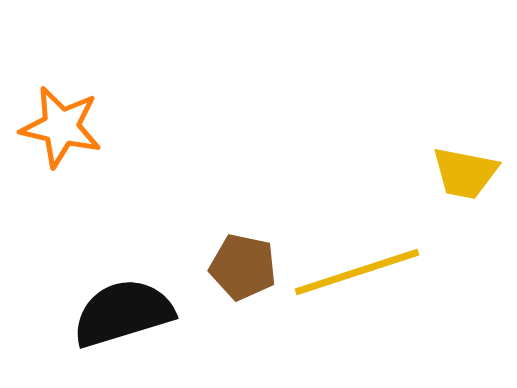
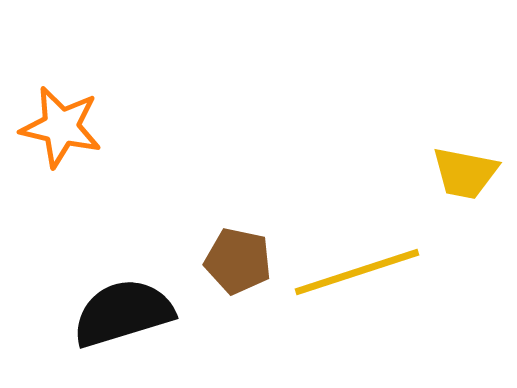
brown pentagon: moved 5 px left, 6 px up
